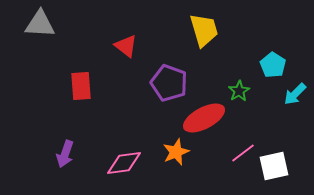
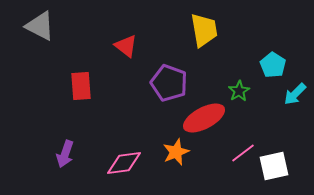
gray triangle: moved 2 px down; rotated 24 degrees clockwise
yellow trapezoid: rotated 6 degrees clockwise
